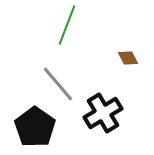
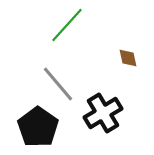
green line: rotated 21 degrees clockwise
brown diamond: rotated 15 degrees clockwise
black pentagon: moved 3 px right
